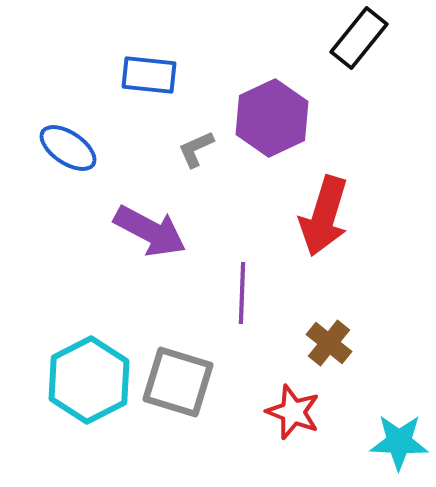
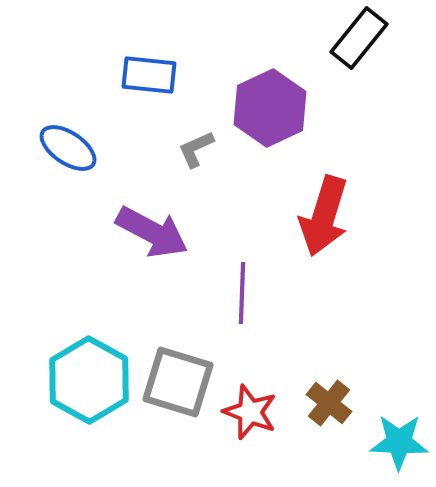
purple hexagon: moved 2 px left, 10 px up
purple arrow: moved 2 px right, 1 px down
brown cross: moved 60 px down
cyan hexagon: rotated 4 degrees counterclockwise
red star: moved 43 px left
